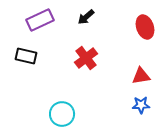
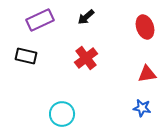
red triangle: moved 6 px right, 2 px up
blue star: moved 1 px right, 3 px down; rotated 12 degrees clockwise
